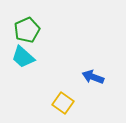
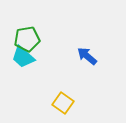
green pentagon: moved 9 px down; rotated 15 degrees clockwise
blue arrow: moved 6 px left, 21 px up; rotated 20 degrees clockwise
